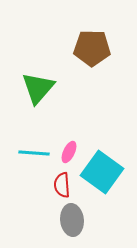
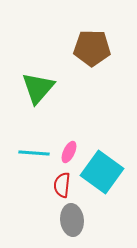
red semicircle: rotated 10 degrees clockwise
